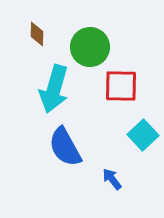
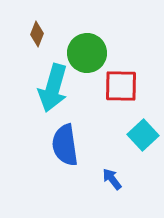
brown diamond: rotated 20 degrees clockwise
green circle: moved 3 px left, 6 px down
cyan arrow: moved 1 px left, 1 px up
blue semicircle: moved 2 px up; rotated 21 degrees clockwise
